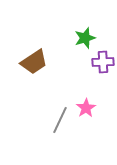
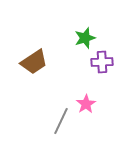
purple cross: moved 1 px left
pink star: moved 4 px up
gray line: moved 1 px right, 1 px down
